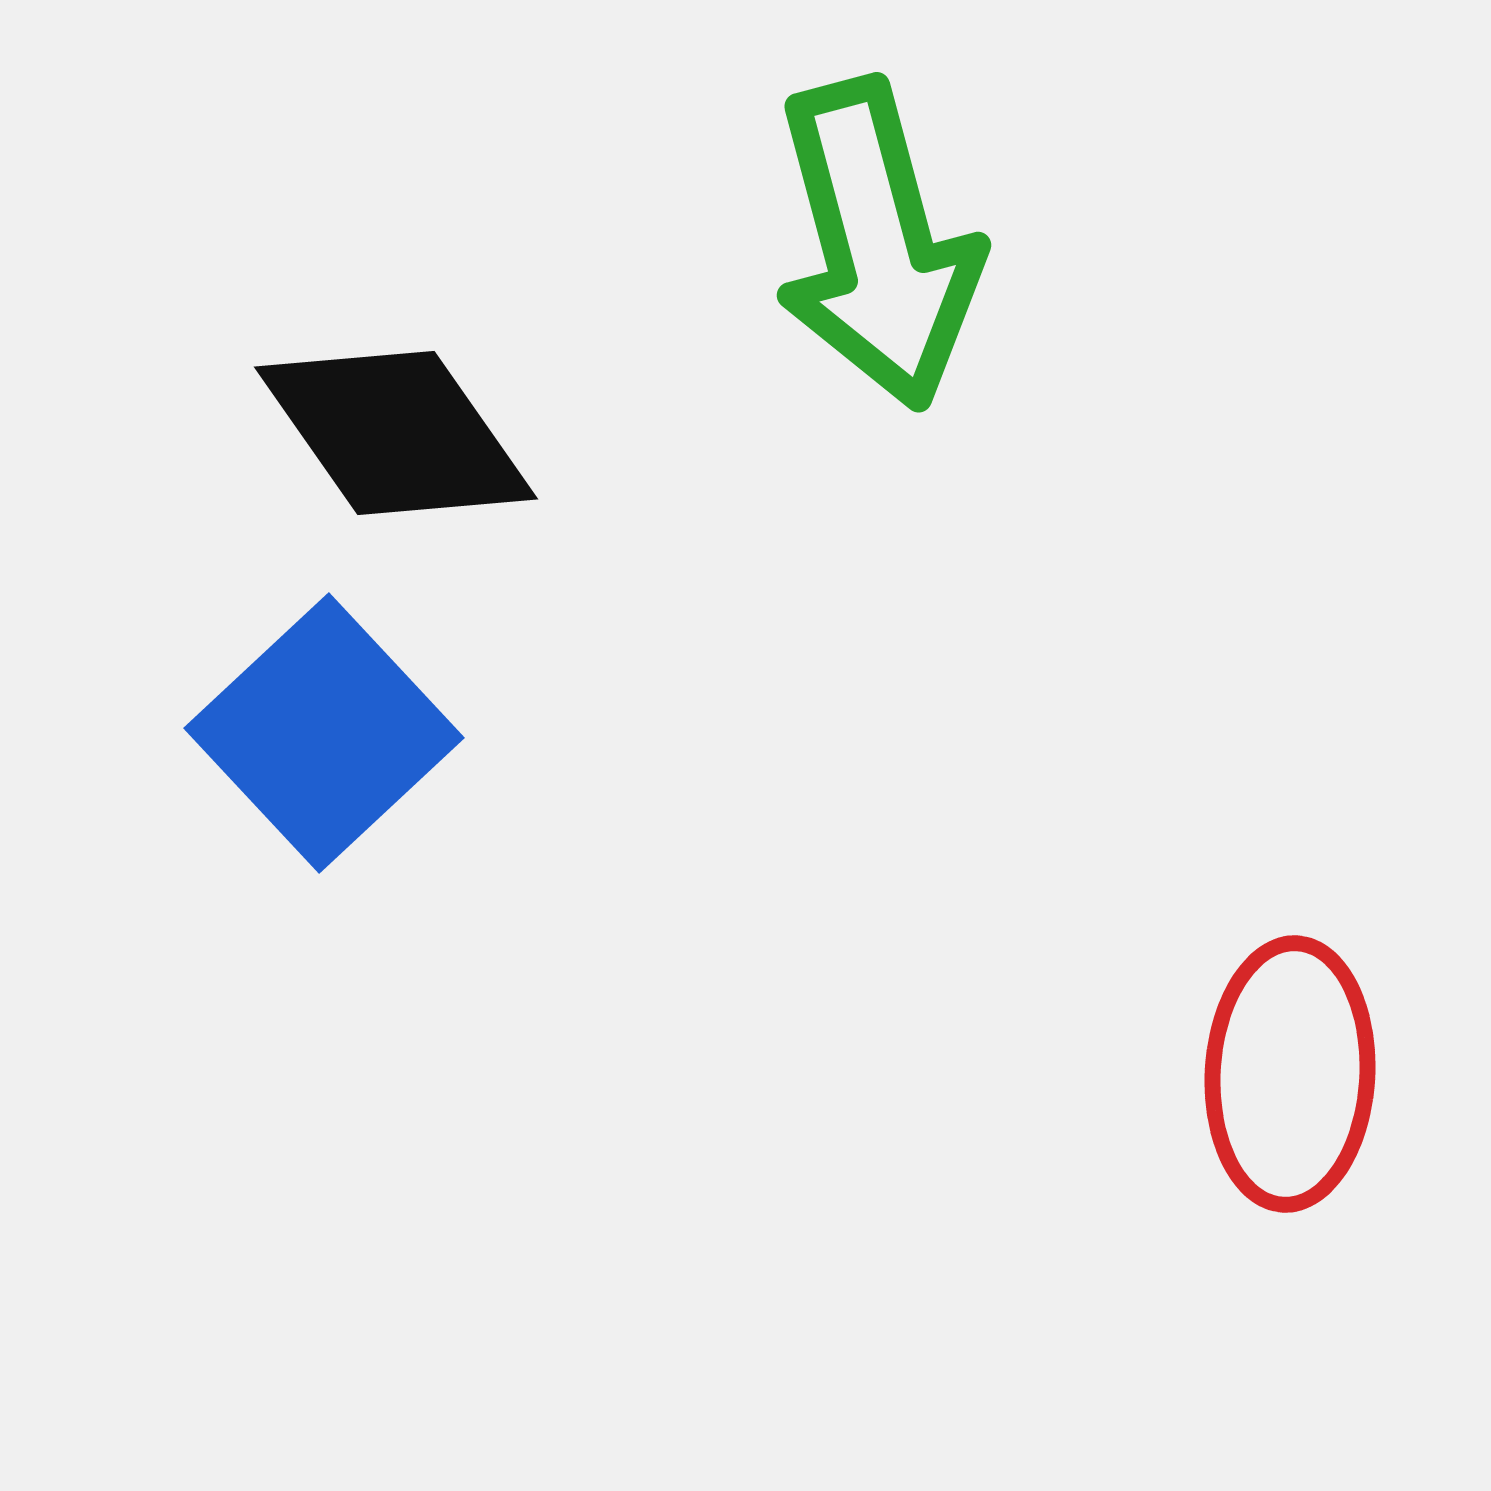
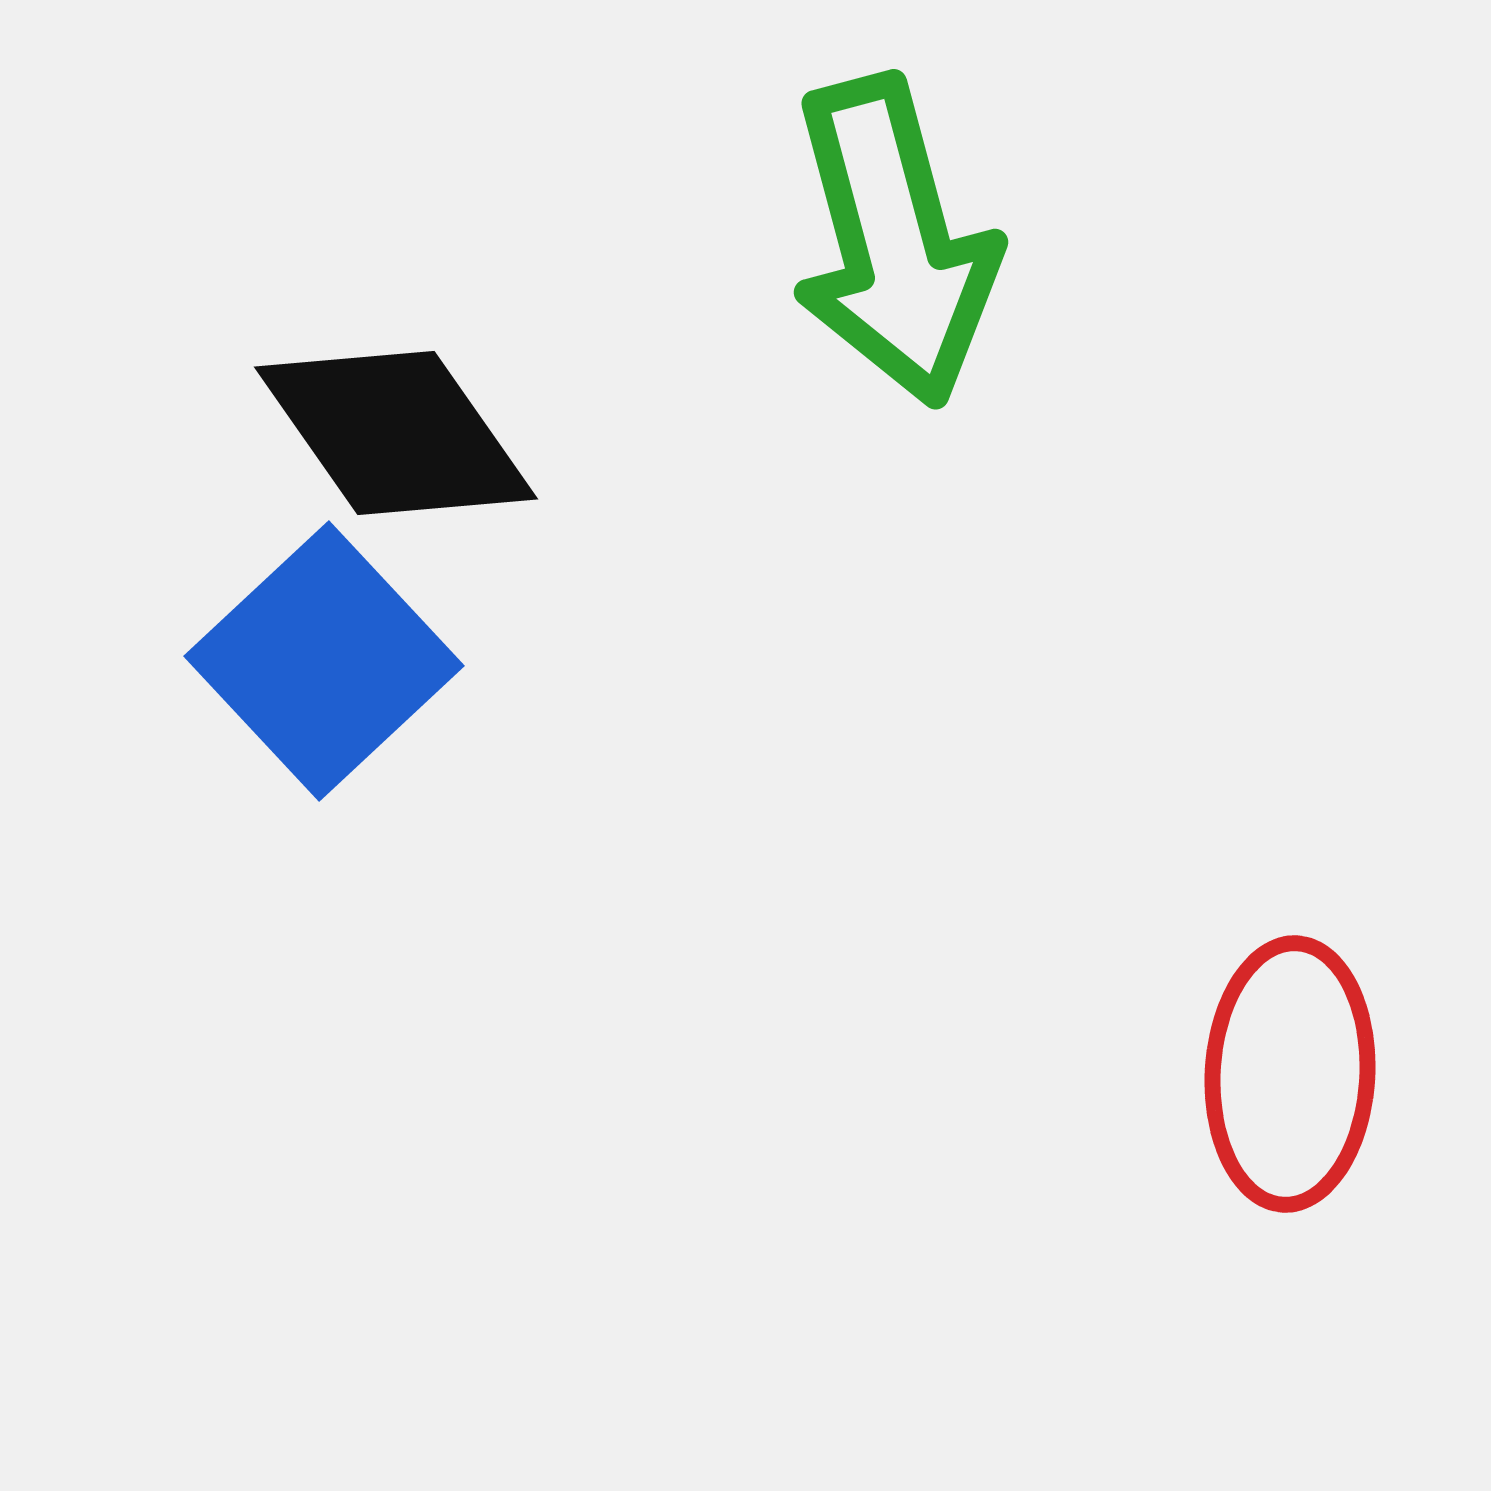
green arrow: moved 17 px right, 3 px up
blue square: moved 72 px up
